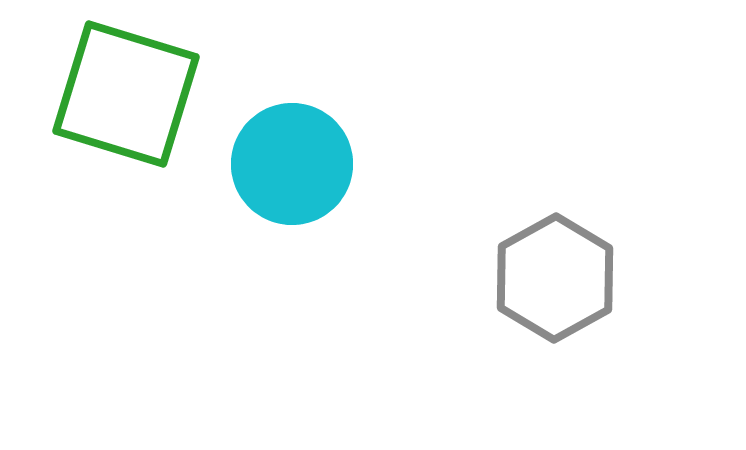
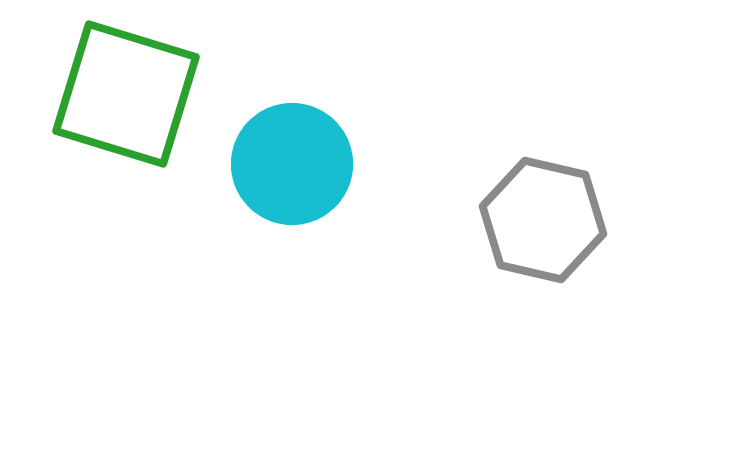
gray hexagon: moved 12 px left, 58 px up; rotated 18 degrees counterclockwise
